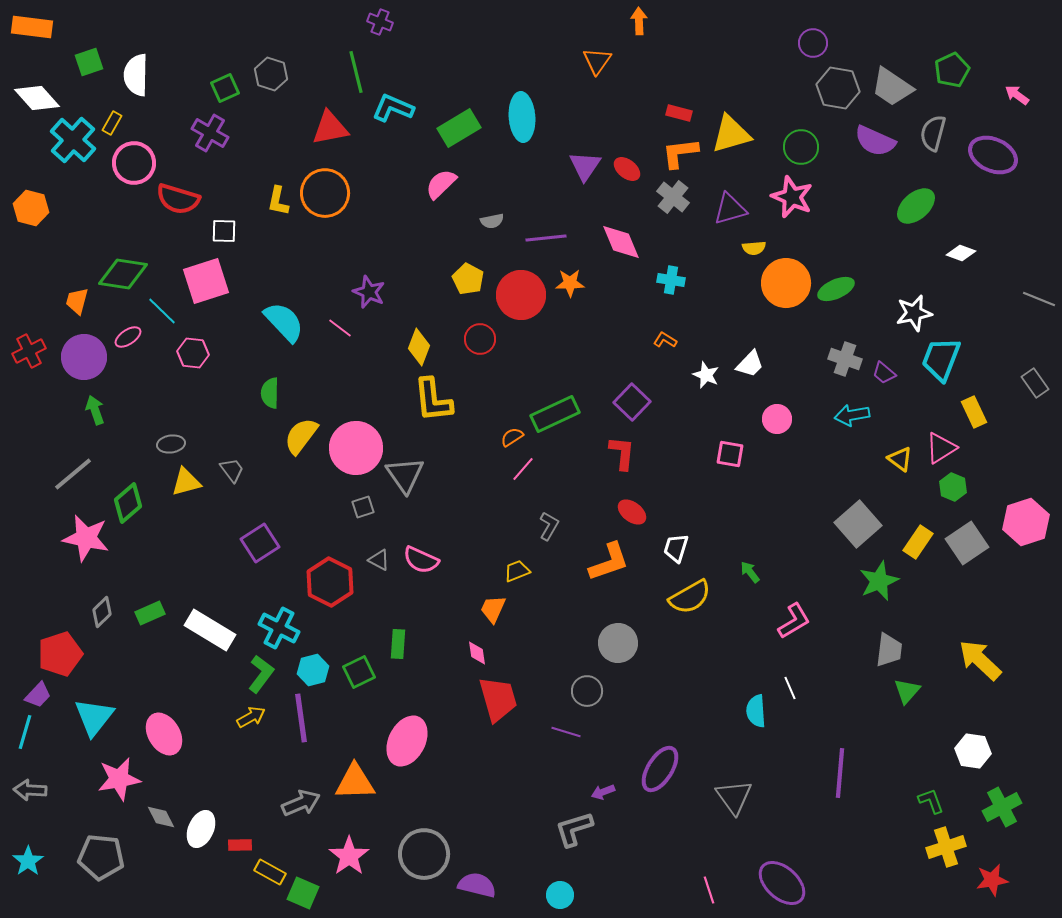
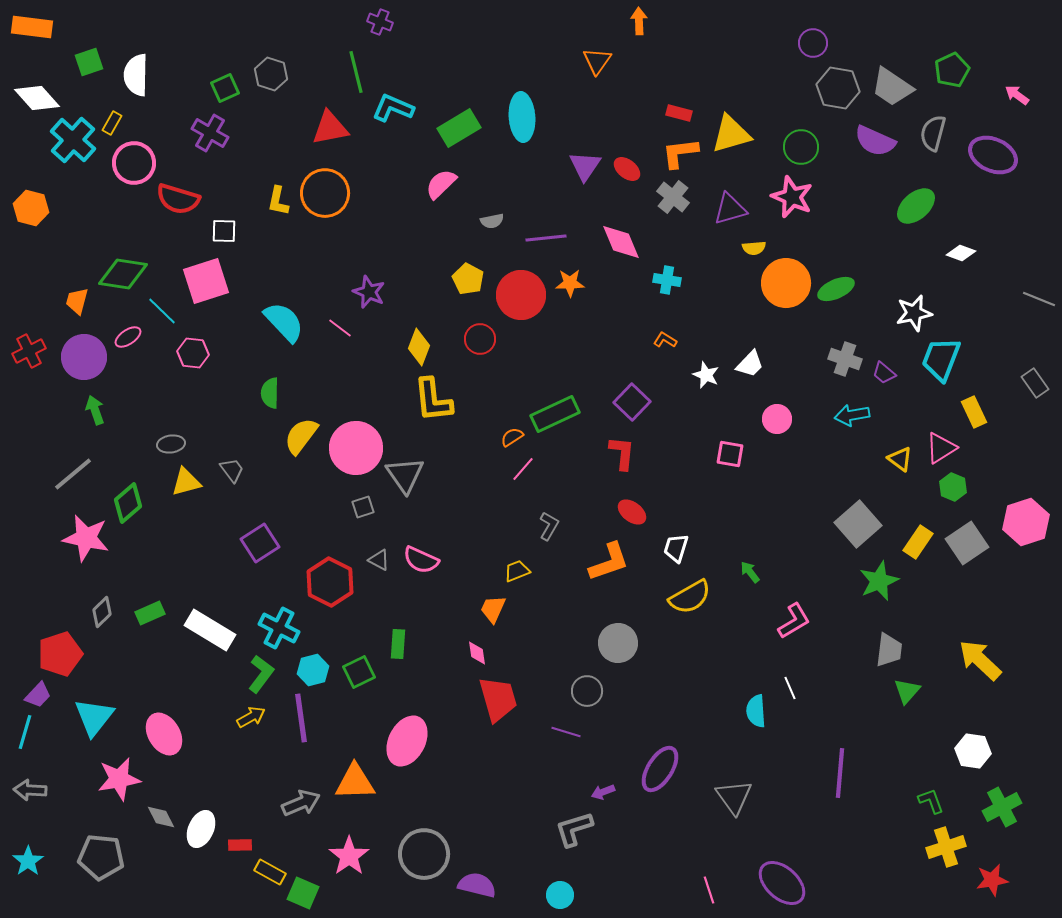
cyan cross at (671, 280): moved 4 px left
